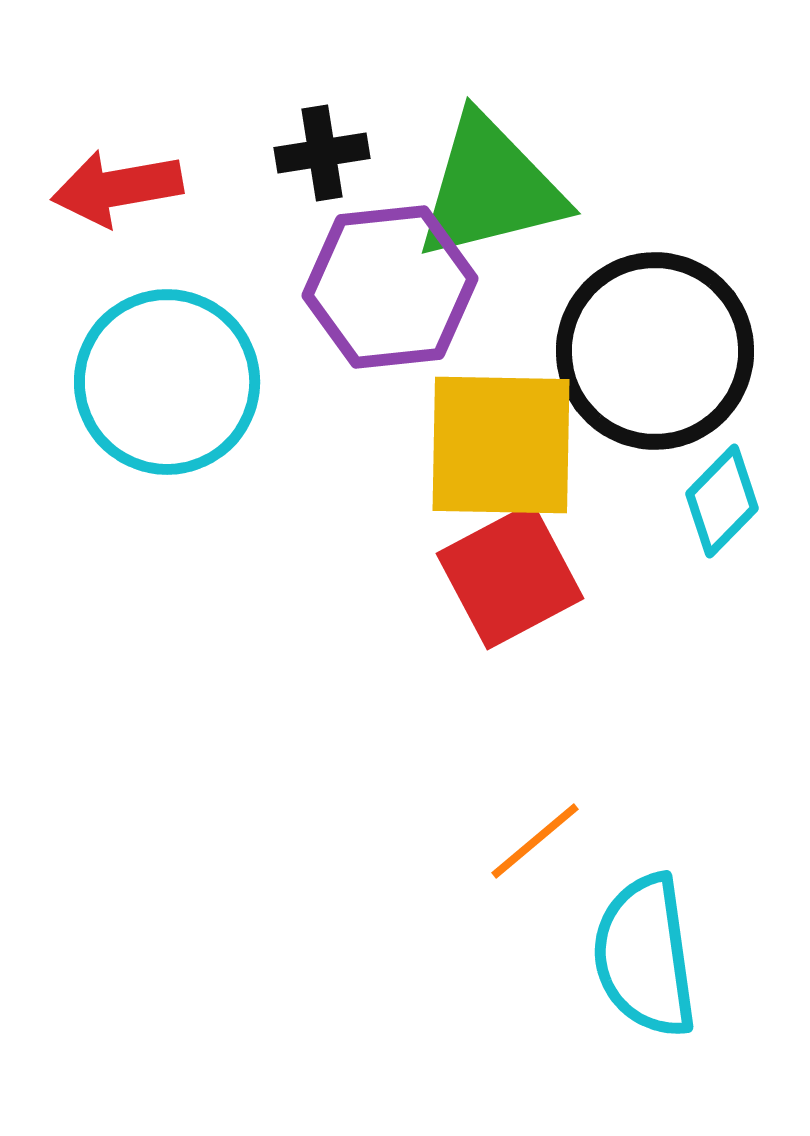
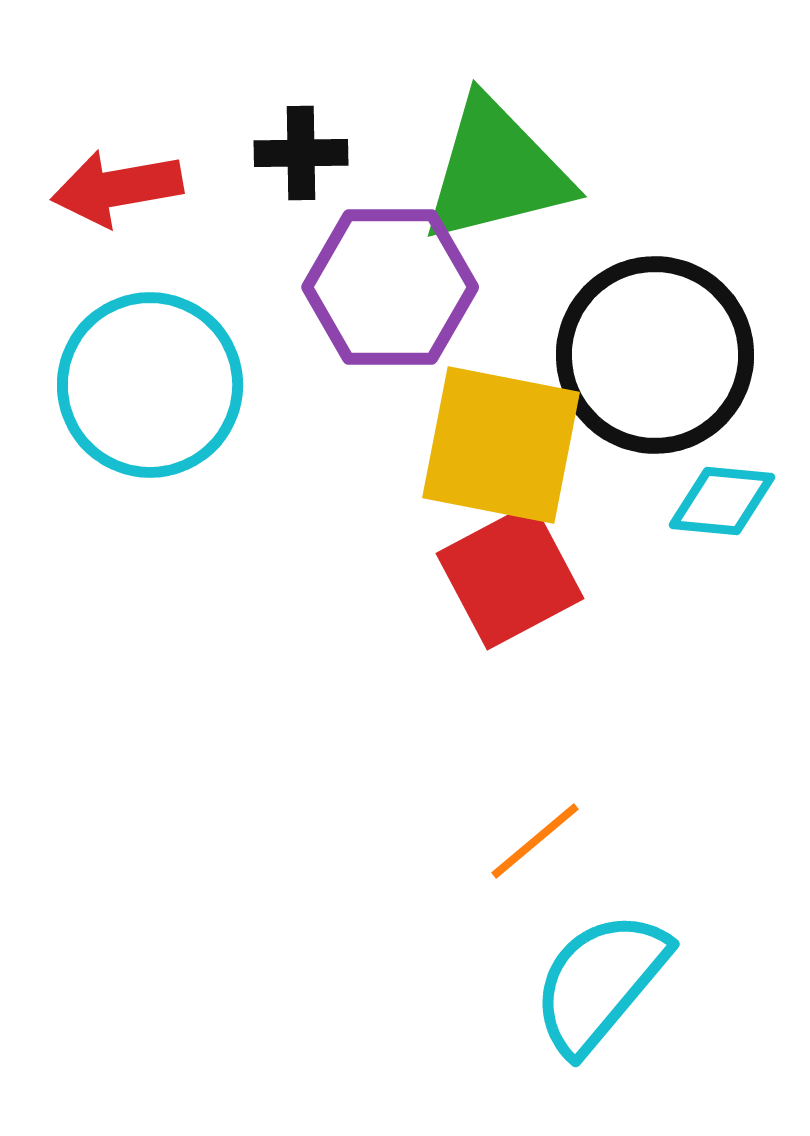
black cross: moved 21 px left; rotated 8 degrees clockwise
green triangle: moved 6 px right, 17 px up
purple hexagon: rotated 6 degrees clockwise
black circle: moved 4 px down
cyan circle: moved 17 px left, 3 px down
yellow square: rotated 10 degrees clockwise
cyan diamond: rotated 51 degrees clockwise
cyan semicircle: moved 45 px left, 26 px down; rotated 48 degrees clockwise
